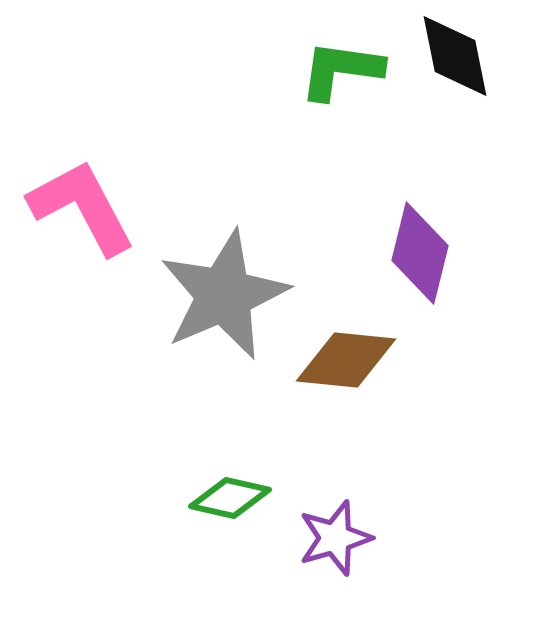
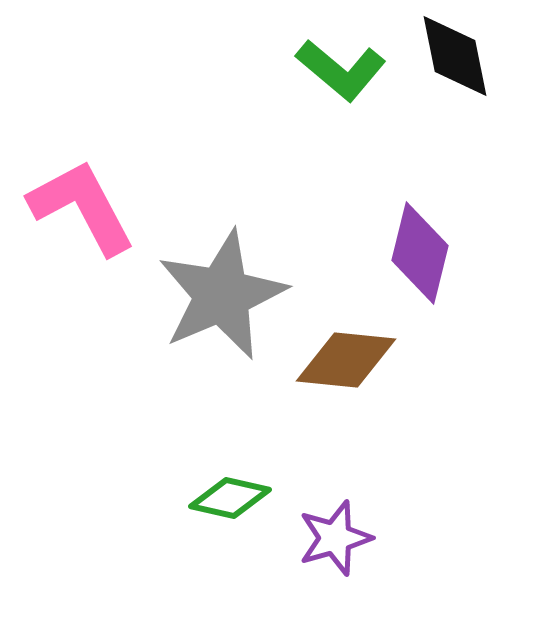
green L-shape: rotated 148 degrees counterclockwise
gray star: moved 2 px left
